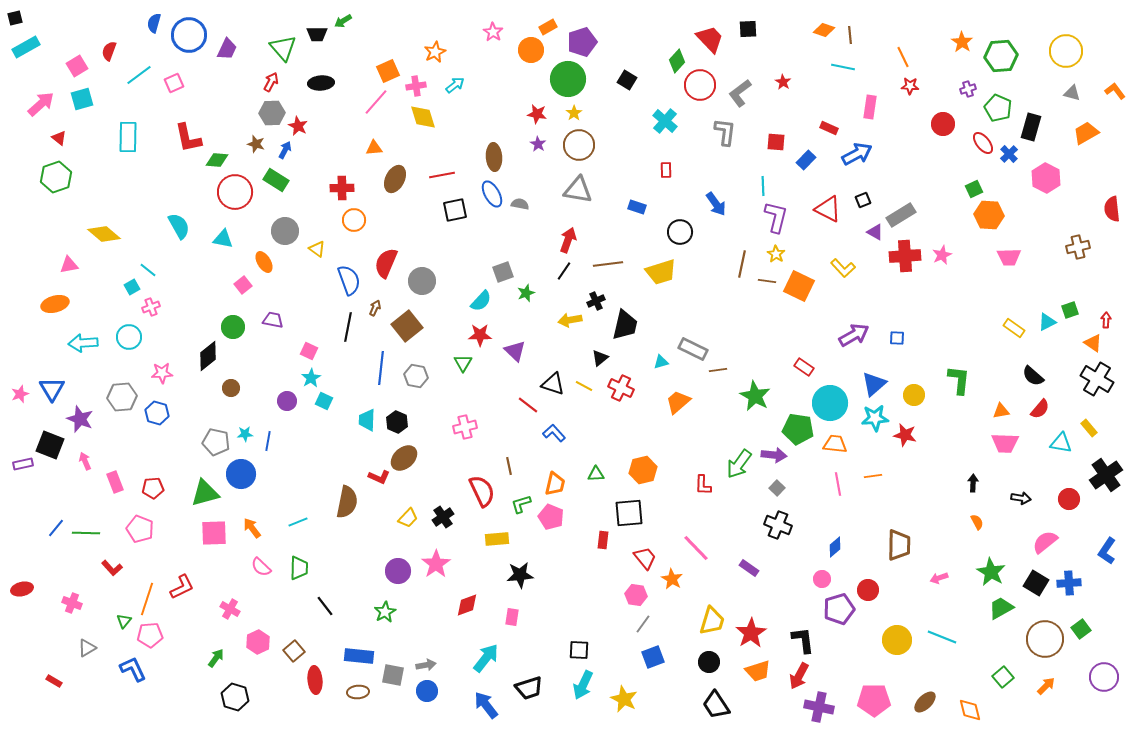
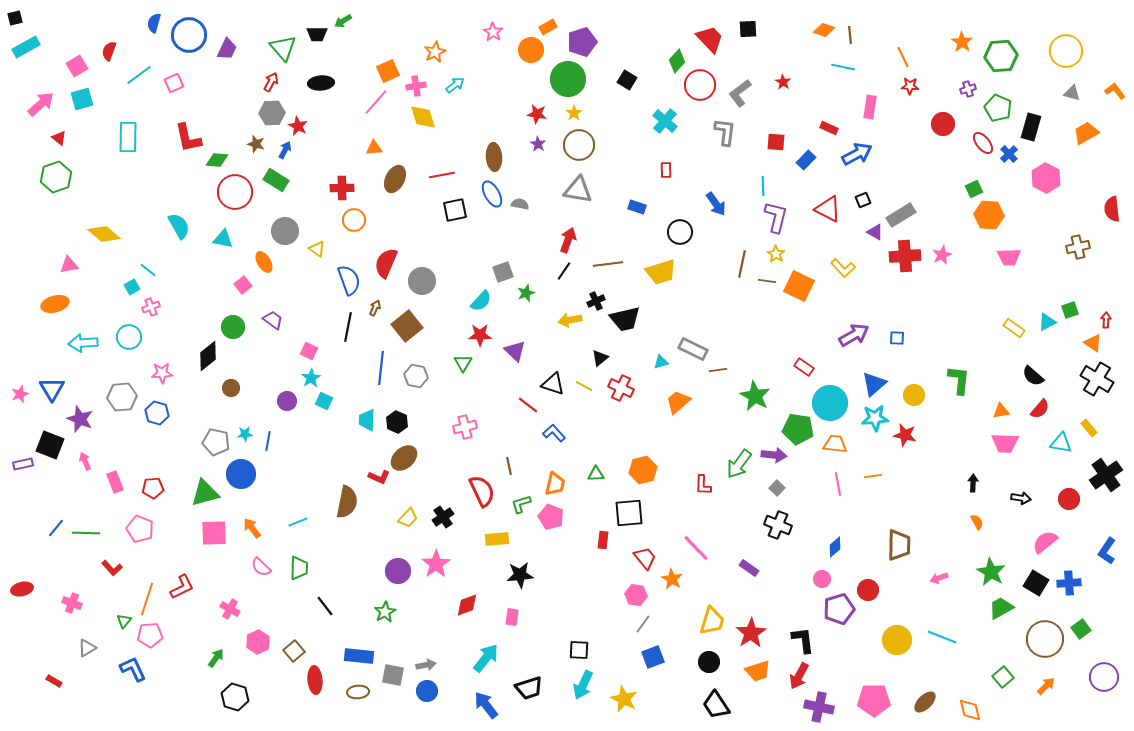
purple trapezoid at (273, 320): rotated 25 degrees clockwise
black trapezoid at (625, 325): moved 6 px up; rotated 64 degrees clockwise
